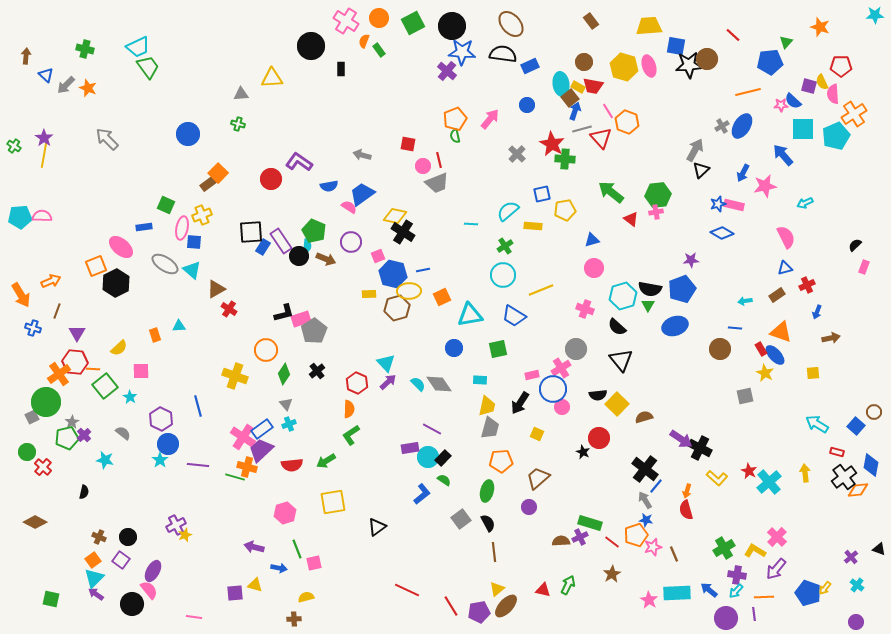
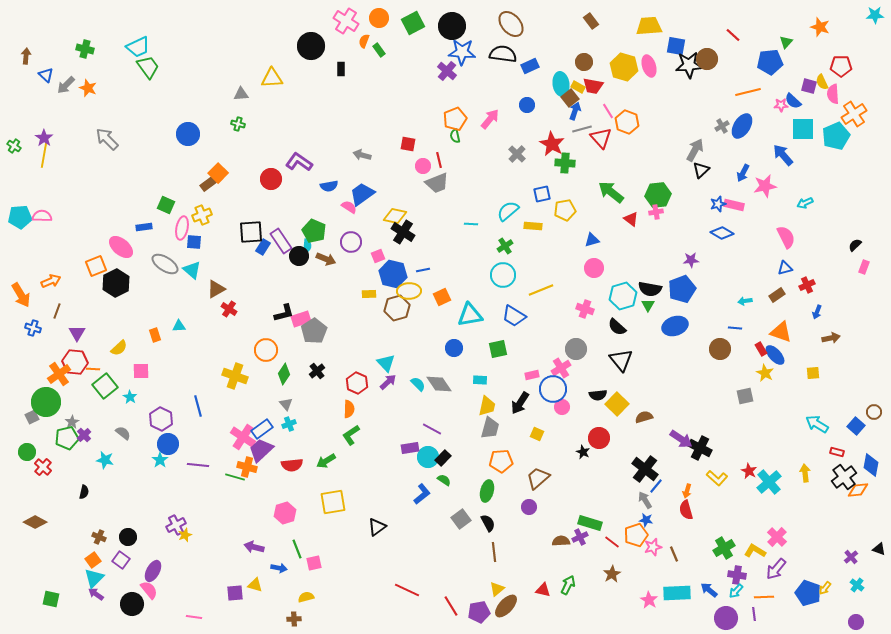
green cross at (565, 159): moved 4 px down
